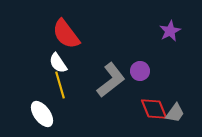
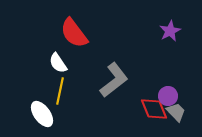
red semicircle: moved 8 px right, 1 px up
purple circle: moved 28 px right, 25 px down
gray L-shape: moved 3 px right
yellow line: moved 6 px down; rotated 28 degrees clockwise
gray trapezoid: moved 1 px right, 1 px up; rotated 80 degrees counterclockwise
